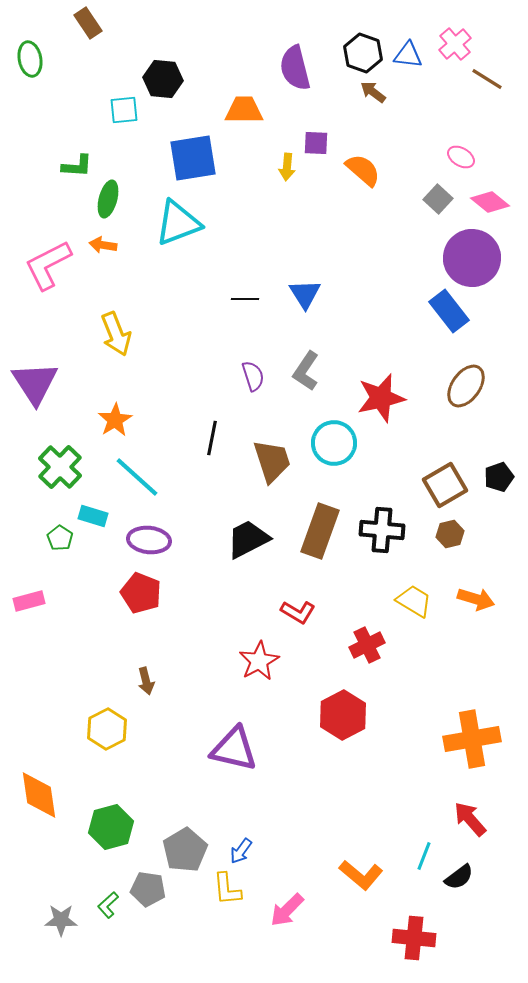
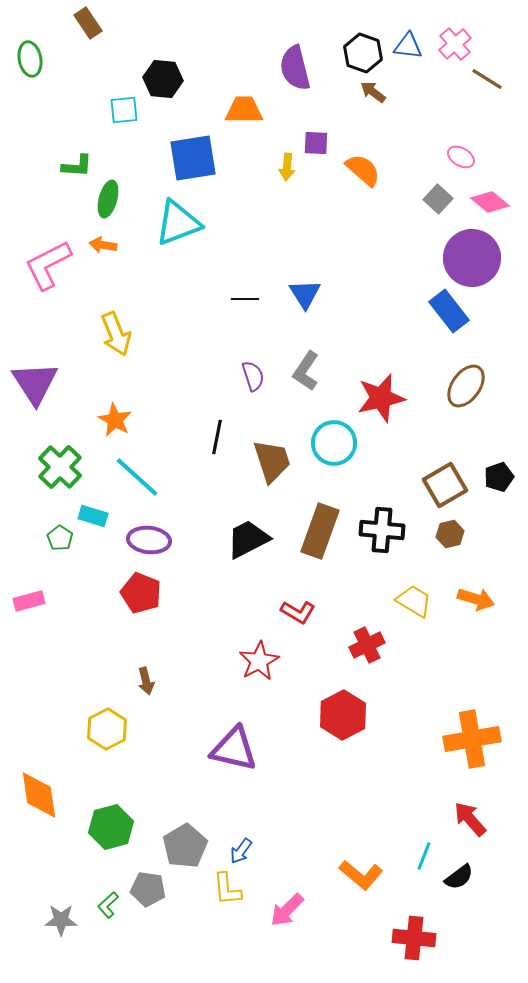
blue triangle at (408, 55): moved 9 px up
orange star at (115, 420): rotated 12 degrees counterclockwise
black line at (212, 438): moved 5 px right, 1 px up
gray pentagon at (185, 850): moved 4 px up
